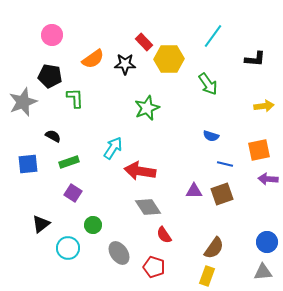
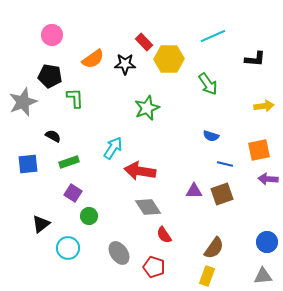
cyan line: rotated 30 degrees clockwise
green circle: moved 4 px left, 9 px up
gray triangle: moved 4 px down
